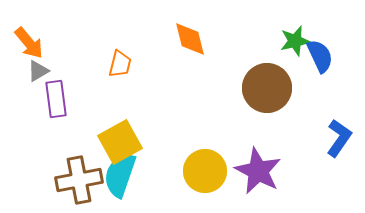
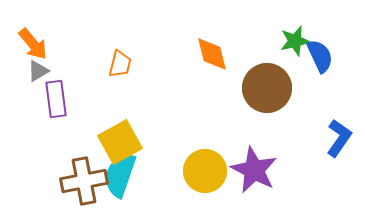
orange diamond: moved 22 px right, 15 px down
orange arrow: moved 4 px right, 1 px down
purple star: moved 4 px left, 1 px up
brown cross: moved 5 px right, 1 px down
